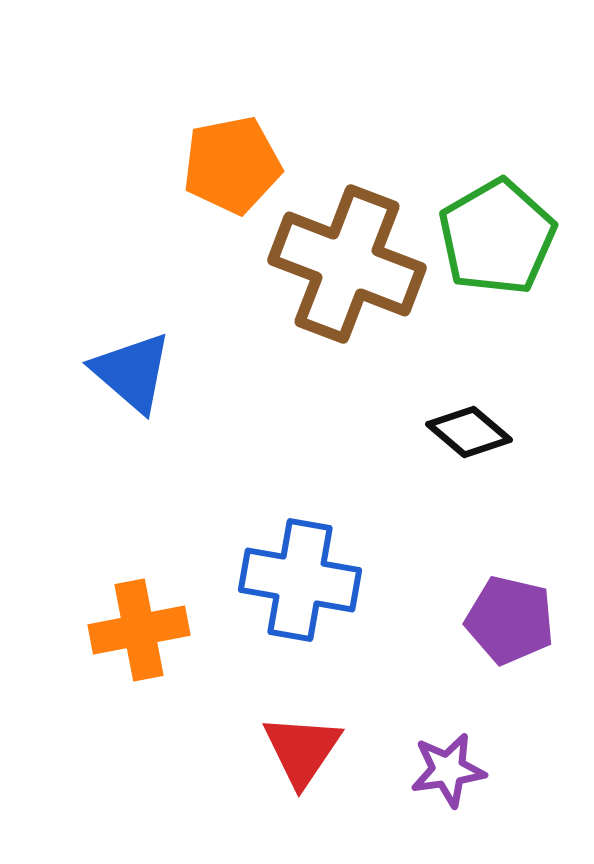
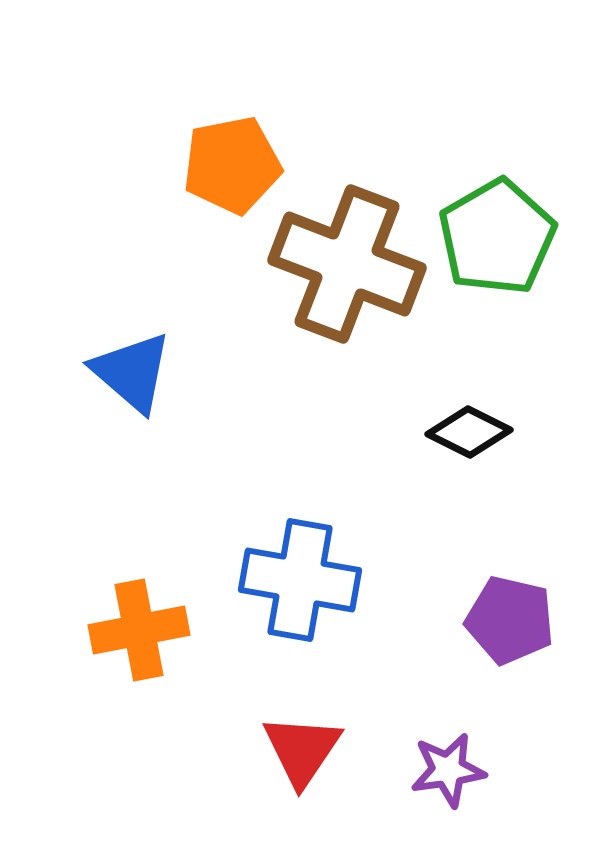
black diamond: rotated 14 degrees counterclockwise
